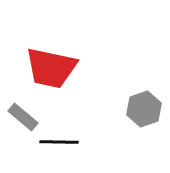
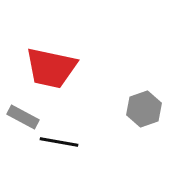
gray rectangle: rotated 12 degrees counterclockwise
black line: rotated 9 degrees clockwise
